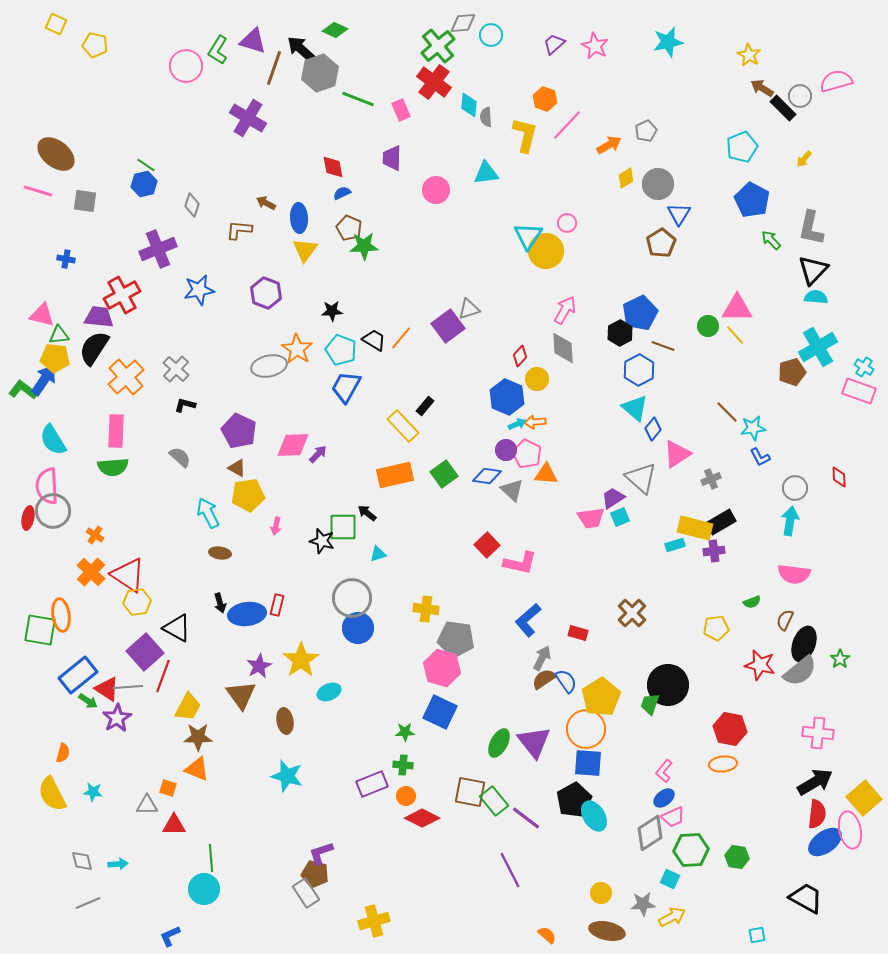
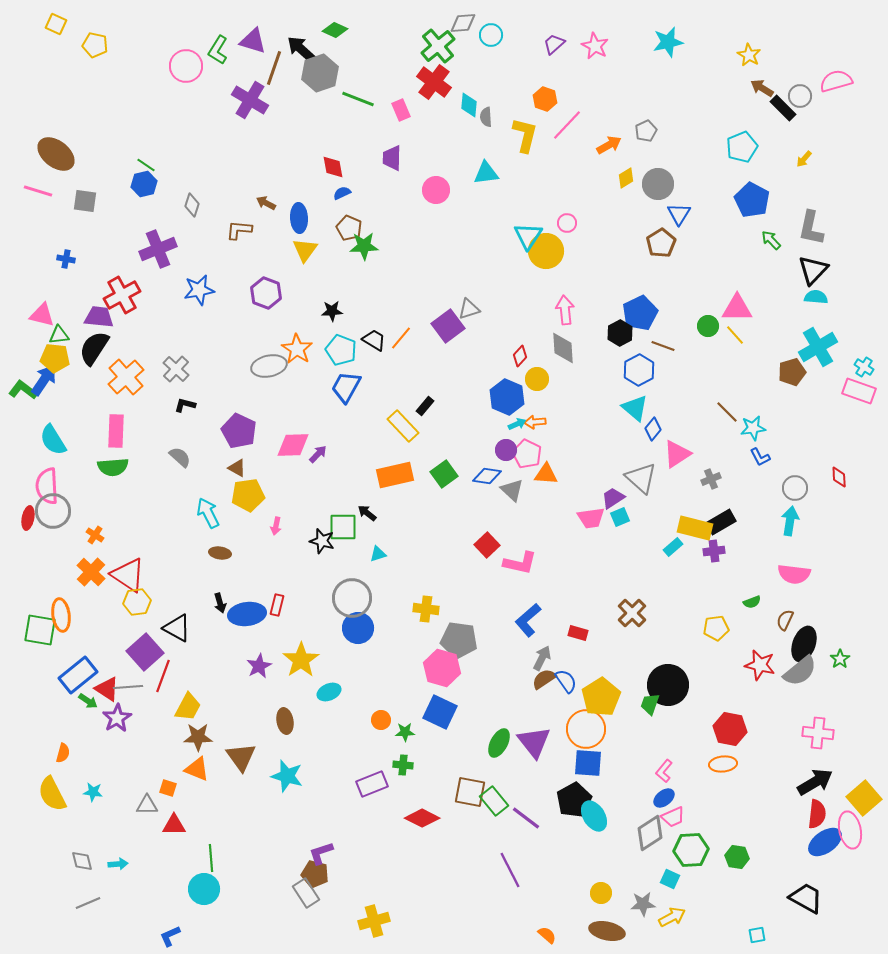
purple cross at (248, 118): moved 2 px right, 18 px up
pink arrow at (565, 310): rotated 36 degrees counterclockwise
cyan rectangle at (675, 545): moved 2 px left, 2 px down; rotated 24 degrees counterclockwise
gray pentagon at (456, 639): moved 3 px right, 1 px down
brown triangle at (241, 695): moved 62 px down
orange circle at (406, 796): moved 25 px left, 76 px up
